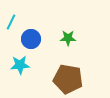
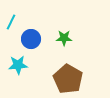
green star: moved 4 px left
cyan star: moved 2 px left
brown pentagon: rotated 20 degrees clockwise
